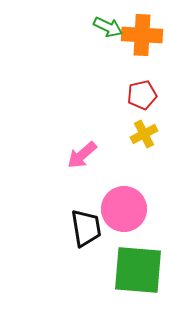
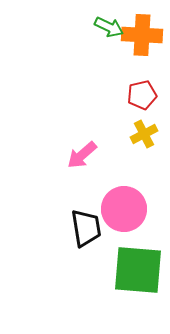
green arrow: moved 1 px right
